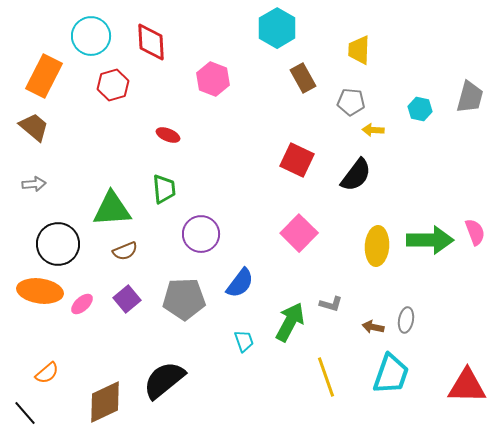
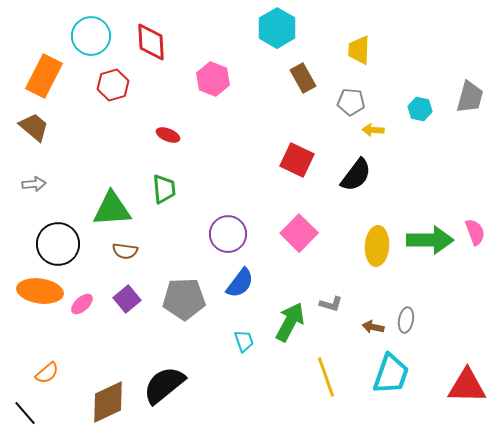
purple circle at (201, 234): moved 27 px right
brown semicircle at (125, 251): rotated 30 degrees clockwise
black semicircle at (164, 380): moved 5 px down
brown diamond at (105, 402): moved 3 px right
